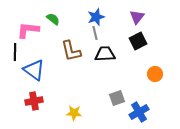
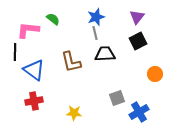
brown L-shape: moved 11 px down
